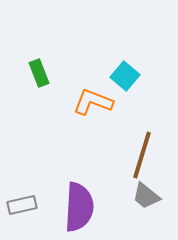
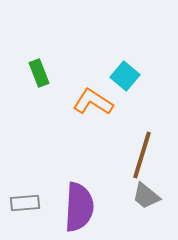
orange L-shape: rotated 12 degrees clockwise
gray rectangle: moved 3 px right, 2 px up; rotated 8 degrees clockwise
